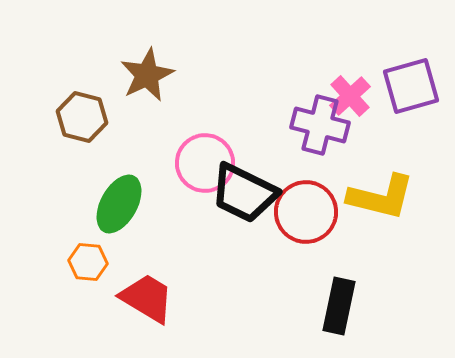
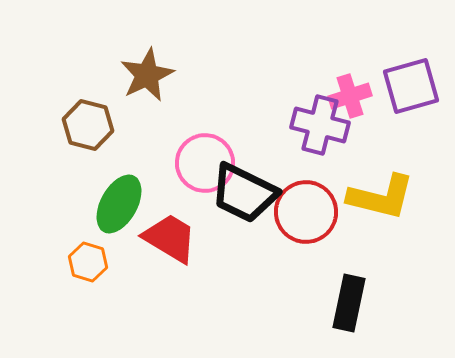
pink cross: rotated 24 degrees clockwise
brown hexagon: moved 6 px right, 8 px down
orange hexagon: rotated 12 degrees clockwise
red trapezoid: moved 23 px right, 60 px up
black rectangle: moved 10 px right, 3 px up
